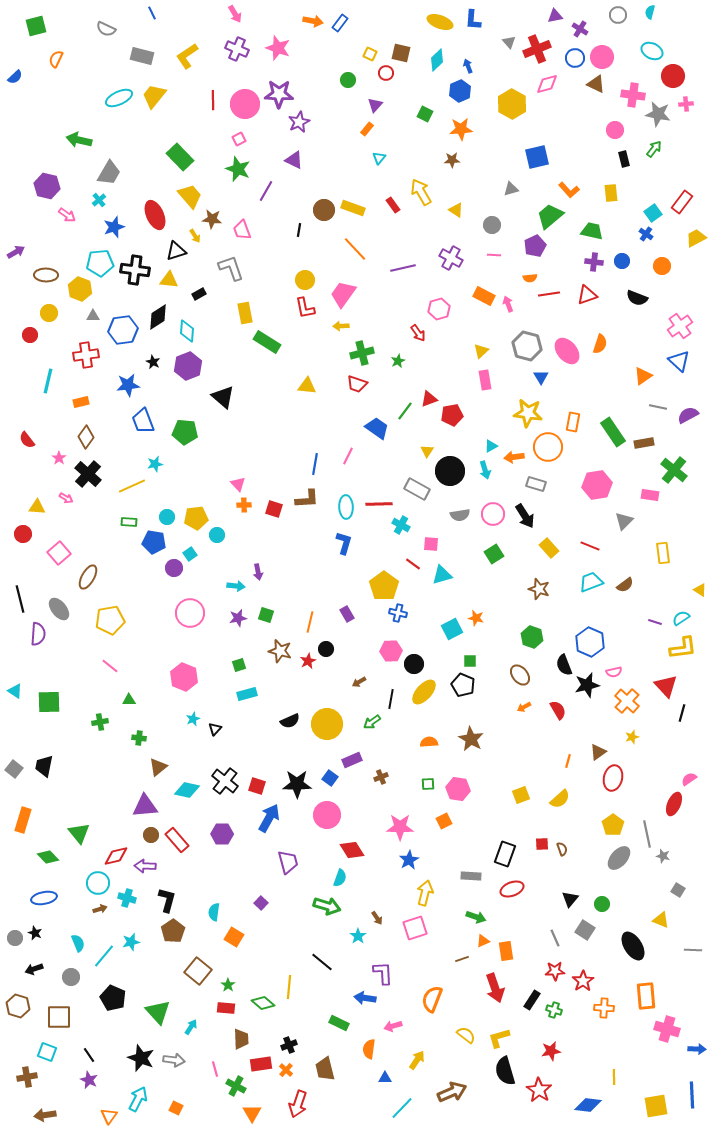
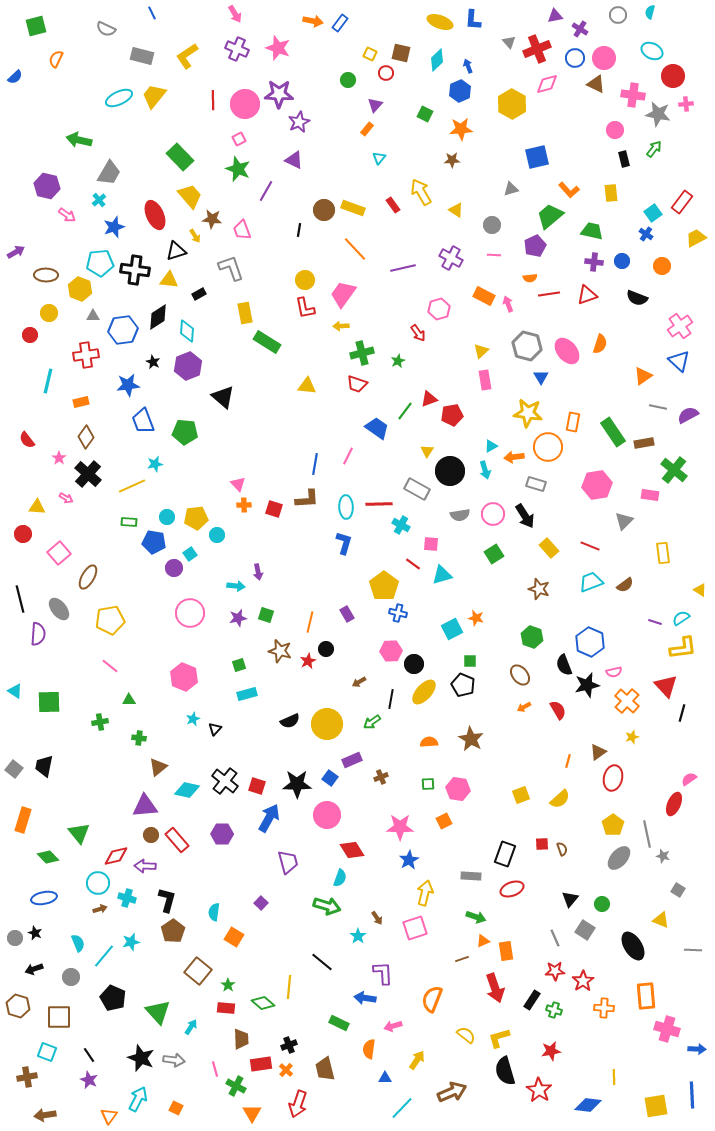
pink circle at (602, 57): moved 2 px right, 1 px down
